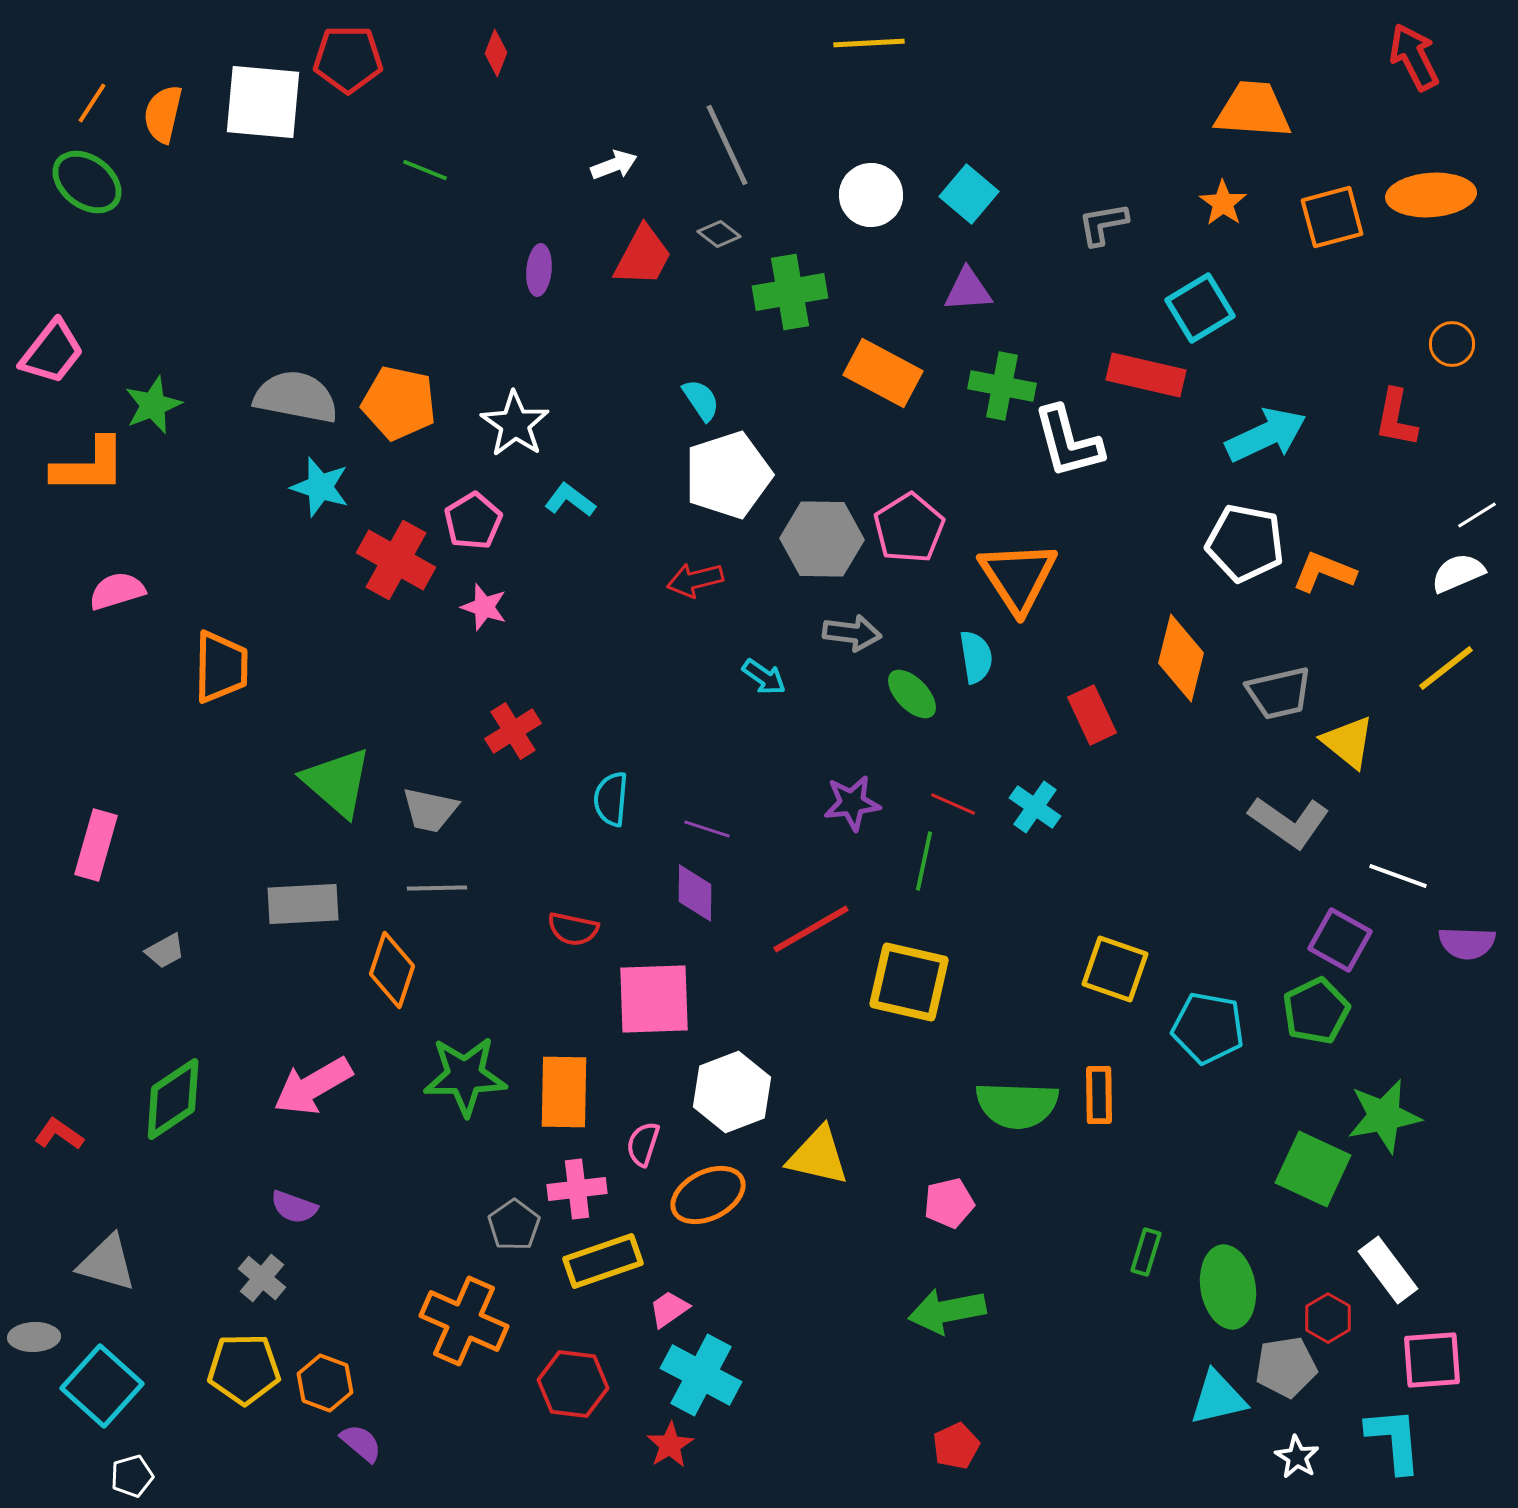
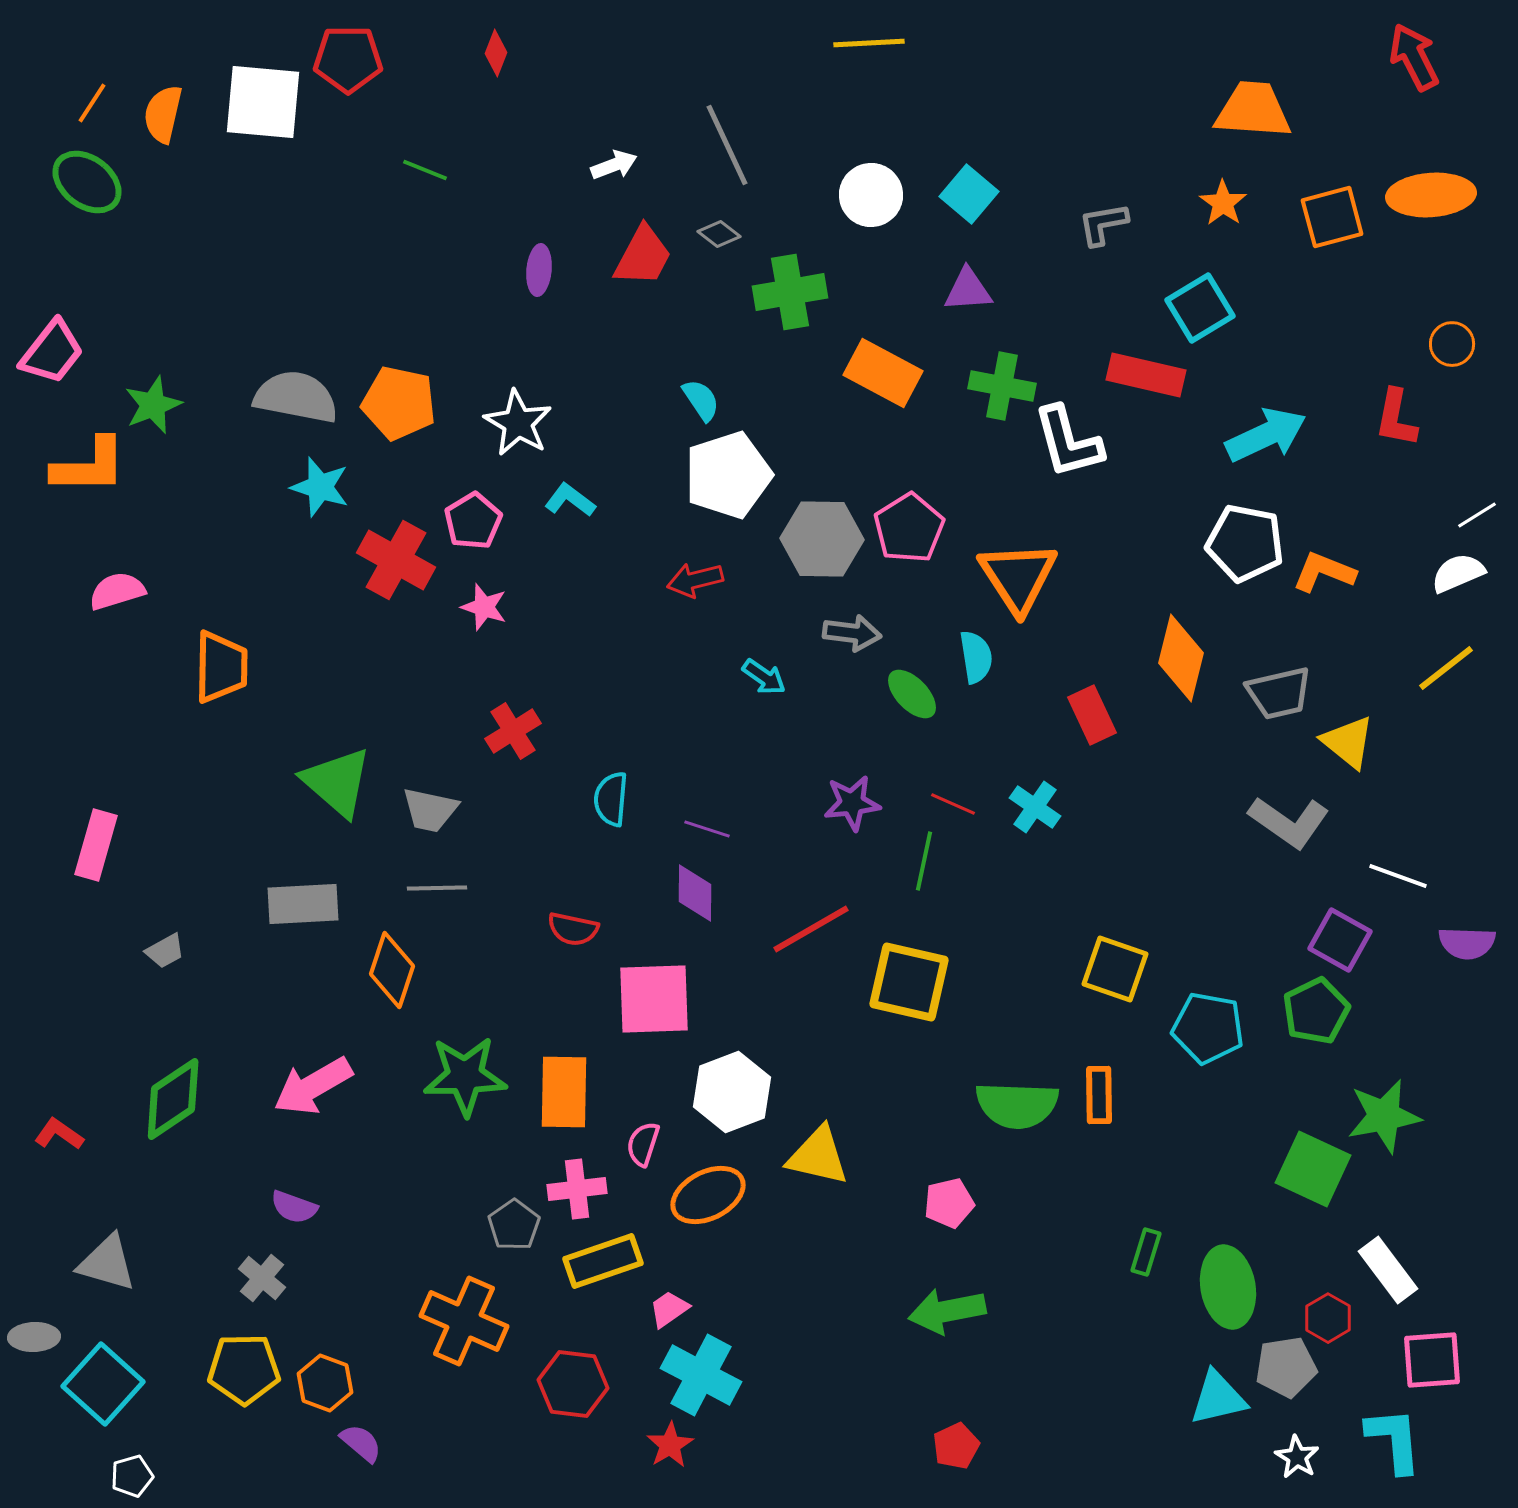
white star at (515, 424): moved 3 px right, 1 px up; rotated 4 degrees counterclockwise
cyan square at (102, 1386): moved 1 px right, 2 px up
